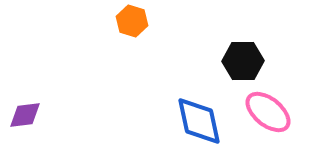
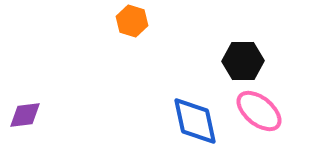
pink ellipse: moved 9 px left, 1 px up
blue diamond: moved 4 px left
